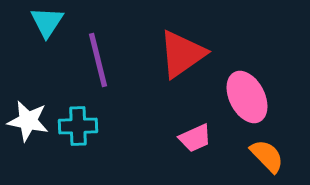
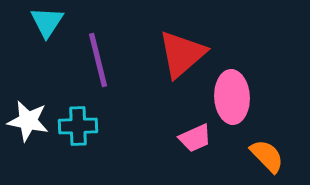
red triangle: rotated 6 degrees counterclockwise
pink ellipse: moved 15 px left; rotated 24 degrees clockwise
